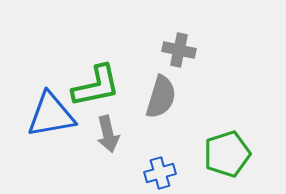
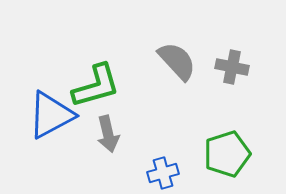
gray cross: moved 53 px right, 17 px down
green L-shape: rotated 4 degrees counterclockwise
gray semicircle: moved 16 px right, 36 px up; rotated 60 degrees counterclockwise
blue triangle: rotated 18 degrees counterclockwise
blue cross: moved 3 px right
